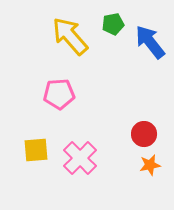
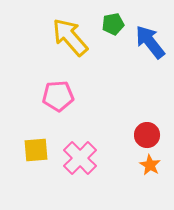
yellow arrow: moved 1 px down
pink pentagon: moved 1 px left, 2 px down
red circle: moved 3 px right, 1 px down
orange star: rotated 30 degrees counterclockwise
